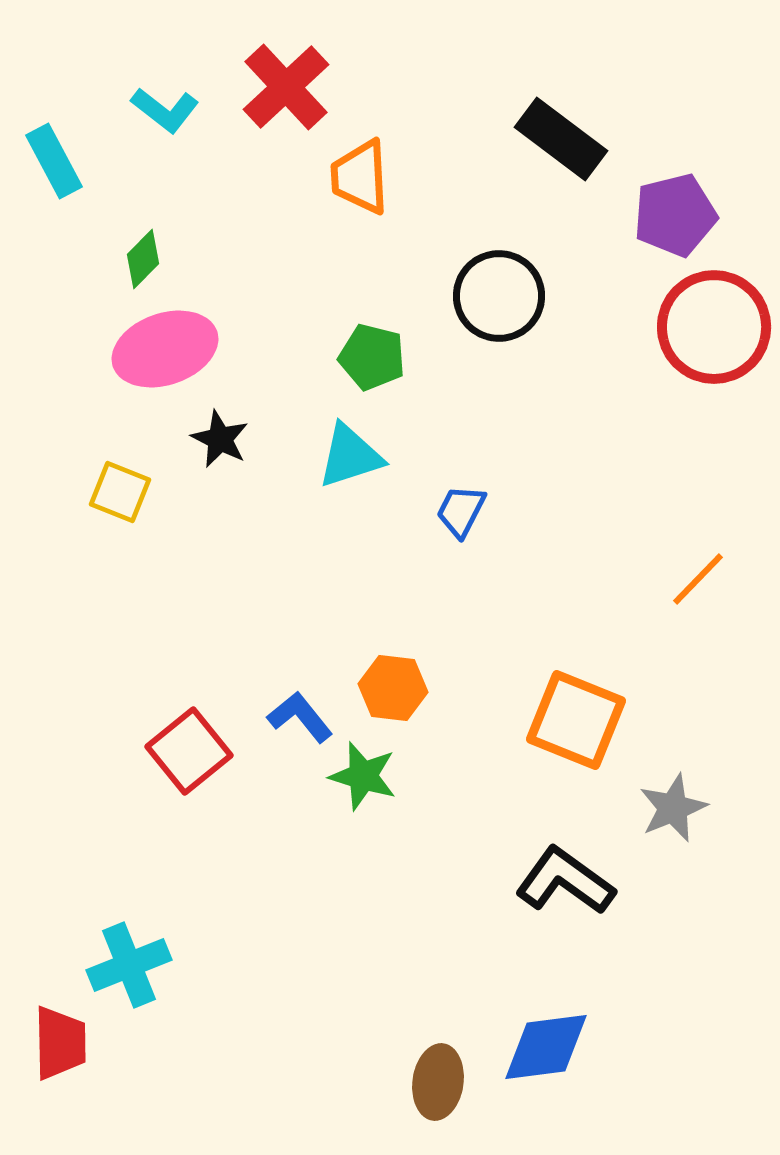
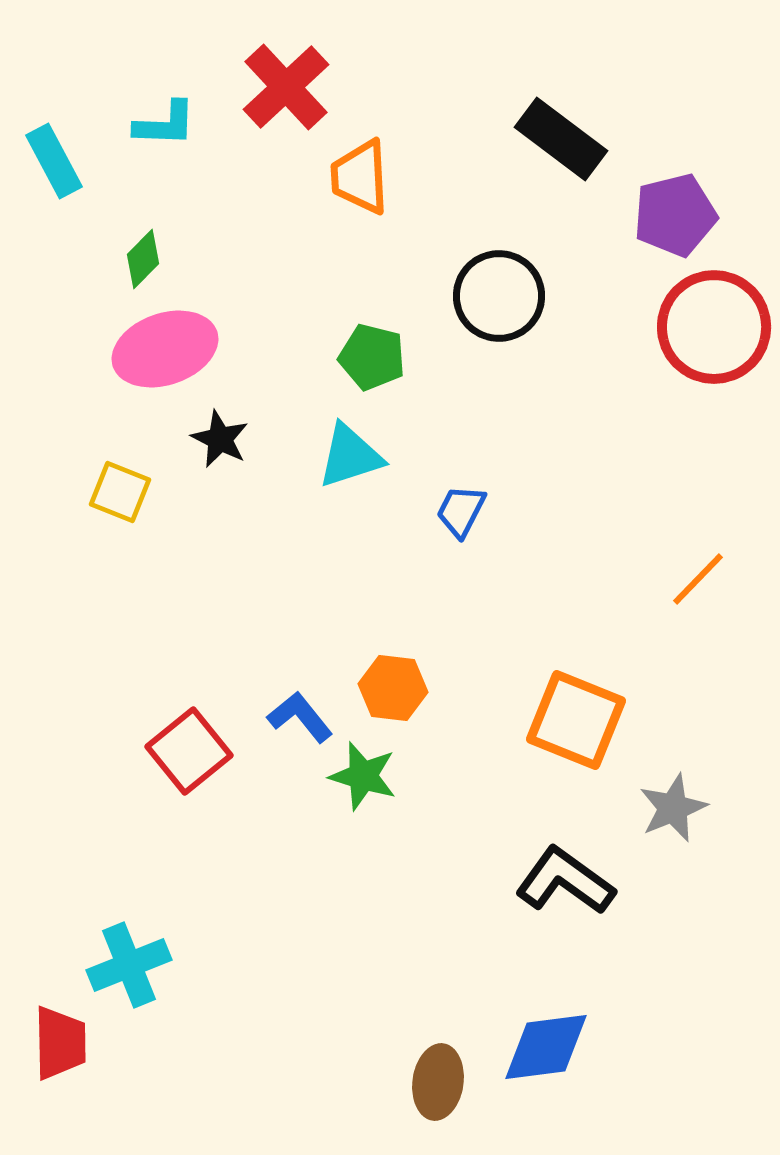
cyan L-shape: moved 14 px down; rotated 36 degrees counterclockwise
